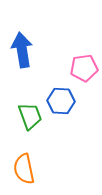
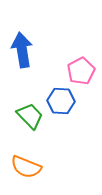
pink pentagon: moved 3 px left, 3 px down; rotated 20 degrees counterclockwise
green trapezoid: rotated 24 degrees counterclockwise
orange semicircle: moved 2 px right, 2 px up; rotated 56 degrees counterclockwise
